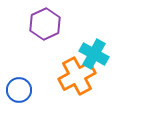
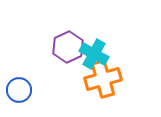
purple hexagon: moved 23 px right, 23 px down
orange cross: moved 26 px right, 3 px down; rotated 12 degrees clockwise
